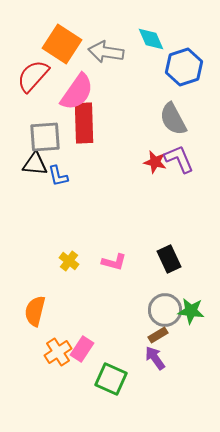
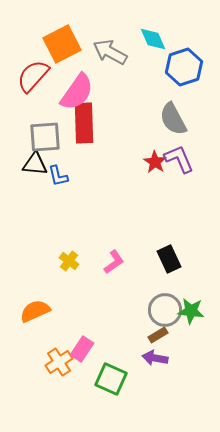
cyan diamond: moved 2 px right
orange square: rotated 30 degrees clockwise
gray arrow: moved 4 px right; rotated 20 degrees clockwise
red star: rotated 20 degrees clockwise
pink L-shape: rotated 50 degrees counterclockwise
orange semicircle: rotated 52 degrees clockwise
orange cross: moved 1 px right, 10 px down
purple arrow: rotated 45 degrees counterclockwise
